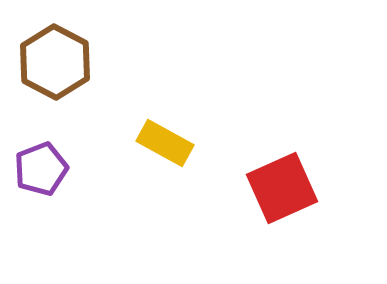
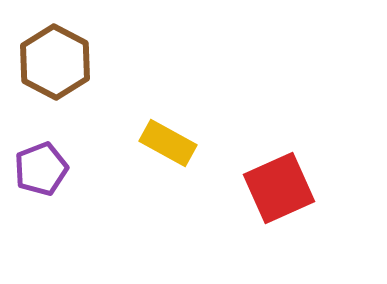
yellow rectangle: moved 3 px right
red square: moved 3 px left
